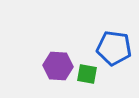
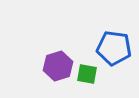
purple hexagon: rotated 20 degrees counterclockwise
